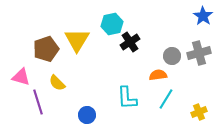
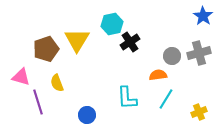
yellow semicircle: rotated 24 degrees clockwise
